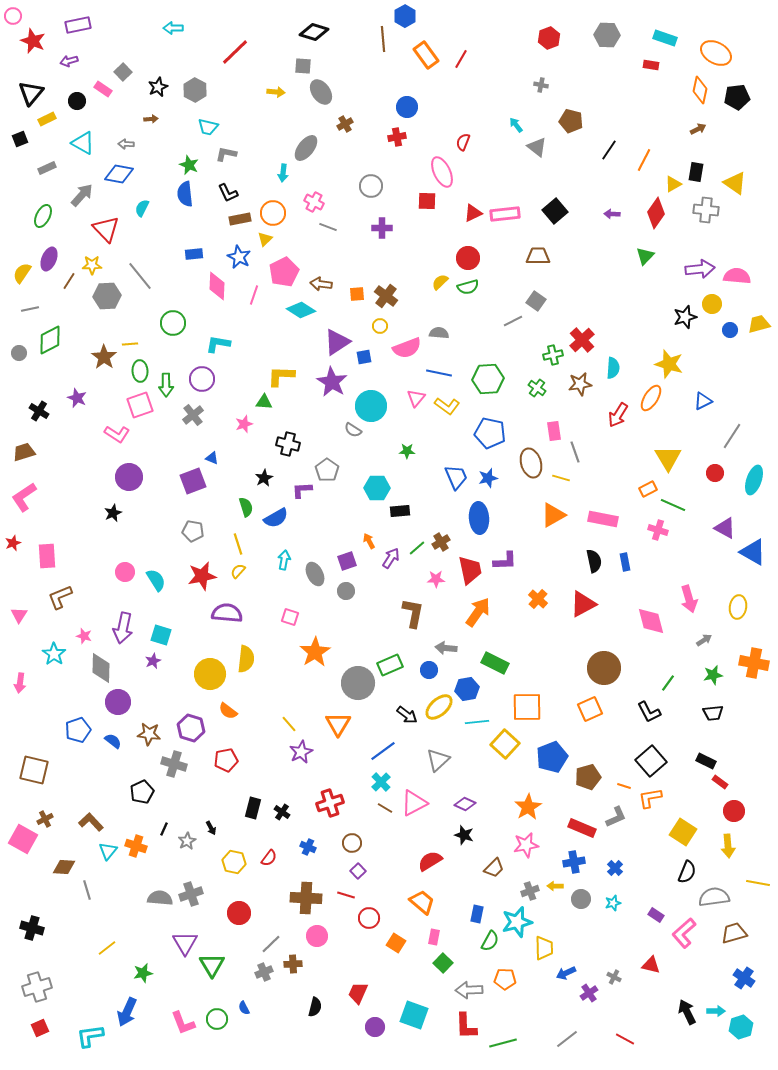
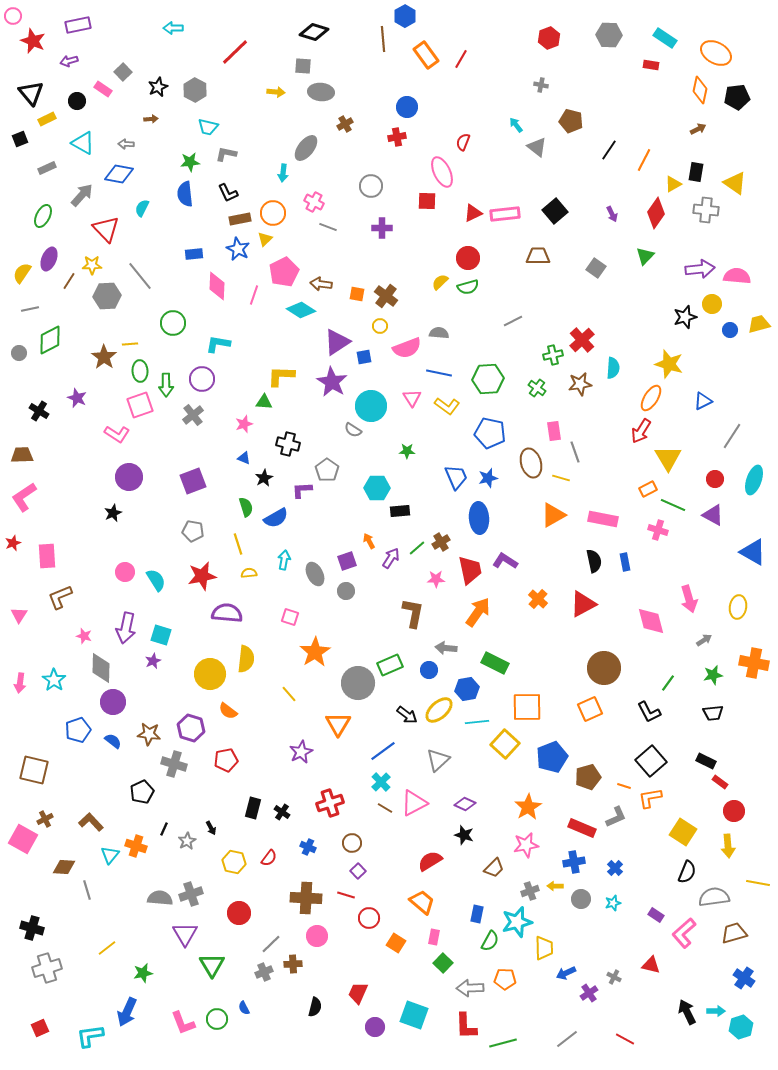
gray hexagon at (607, 35): moved 2 px right
cyan rectangle at (665, 38): rotated 15 degrees clockwise
gray ellipse at (321, 92): rotated 50 degrees counterclockwise
black triangle at (31, 93): rotated 20 degrees counterclockwise
green star at (189, 165): moved 1 px right, 3 px up; rotated 30 degrees counterclockwise
purple arrow at (612, 214): rotated 119 degrees counterclockwise
blue star at (239, 257): moved 1 px left, 8 px up
orange square at (357, 294): rotated 14 degrees clockwise
gray square at (536, 301): moved 60 px right, 33 px up
pink triangle at (416, 398): moved 4 px left; rotated 12 degrees counterclockwise
red arrow at (618, 415): moved 23 px right, 16 px down
brown trapezoid at (24, 452): moved 2 px left, 3 px down; rotated 15 degrees clockwise
blue triangle at (212, 458): moved 32 px right
red circle at (715, 473): moved 6 px down
purple triangle at (725, 528): moved 12 px left, 13 px up
purple L-shape at (505, 561): rotated 145 degrees counterclockwise
yellow semicircle at (238, 571): moved 11 px right, 2 px down; rotated 42 degrees clockwise
purple arrow at (123, 628): moved 3 px right
cyan star at (54, 654): moved 26 px down
purple circle at (118, 702): moved 5 px left
yellow ellipse at (439, 707): moved 3 px down
yellow line at (289, 724): moved 30 px up
cyan triangle at (108, 851): moved 2 px right, 4 px down
purple triangle at (185, 943): moved 9 px up
gray cross at (37, 987): moved 10 px right, 19 px up
gray arrow at (469, 990): moved 1 px right, 2 px up
